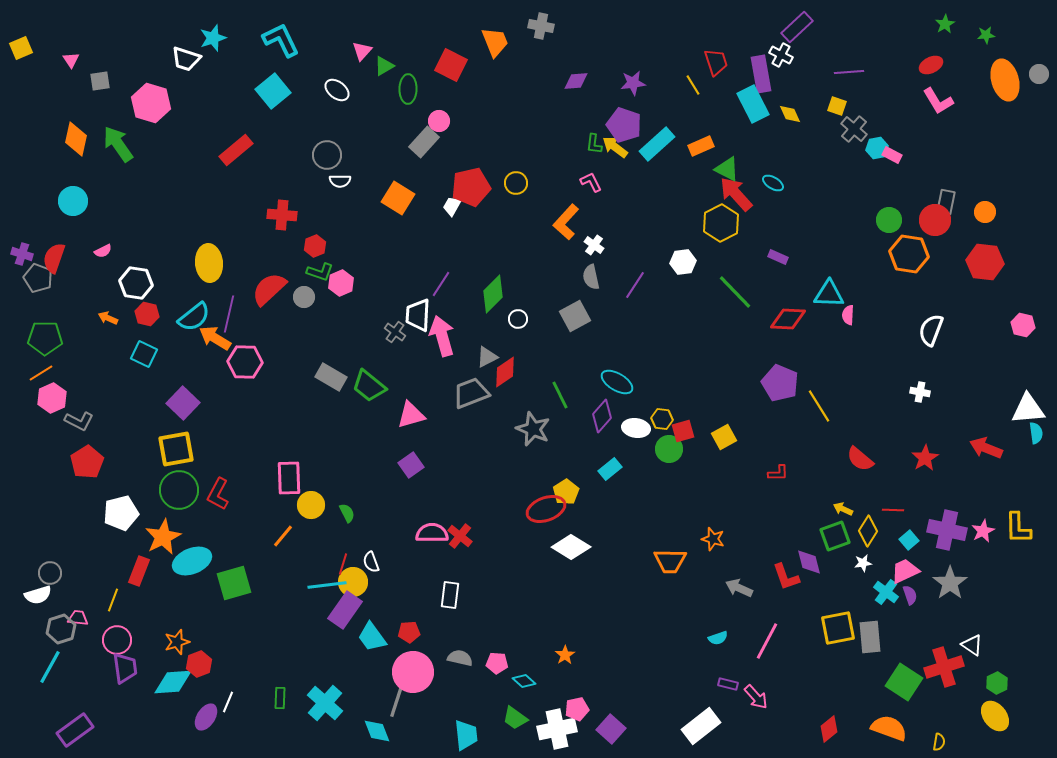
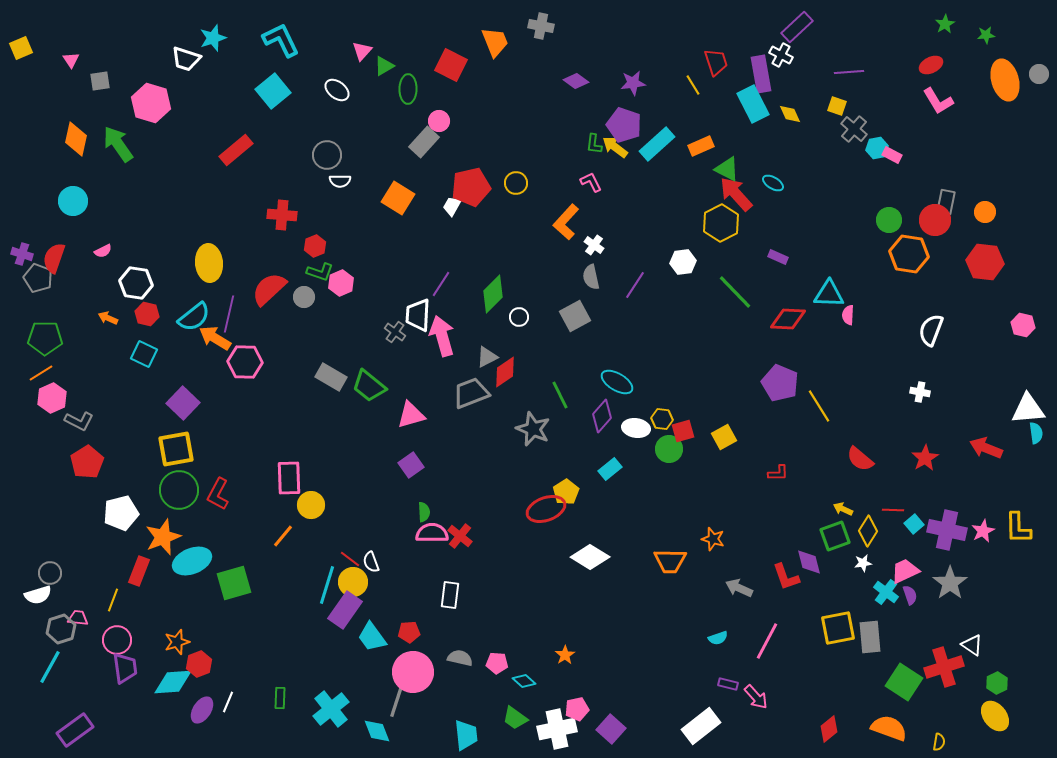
purple diamond at (576, 81): rotated 40 degrees clockwise
white circle at (518, 319): moved 1 px right, 2 px up
green semicircle at (347, 513): moved 77 px right, 1 px up; rotated 24 degrees clockwise
orange star at (163, 537): rotated 6 degrees clockwise
cyan square at (909, 540): moved 5 px right, 16 px up
white diamond at (571, 547): moved 19 px right, 10 px down
red line at (343, 564): moved 7 px right, 5 px up; rotated 70 degrees counterclockwise
cyan line at (327, 585): rotated 66 degrees counterclockwise
cyan cross at (325, 703): moved 6 px right, 6 px down; rotated 9 degrees clockwise
purple ellipse at (206, 717): moved 4 px left, 7 px up
